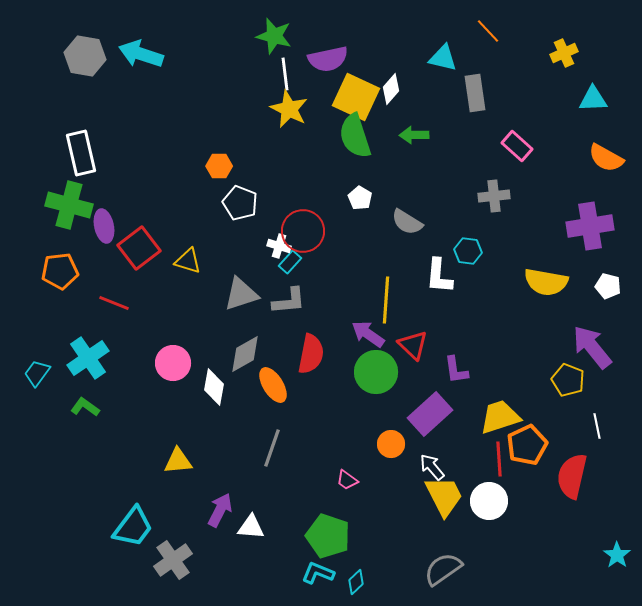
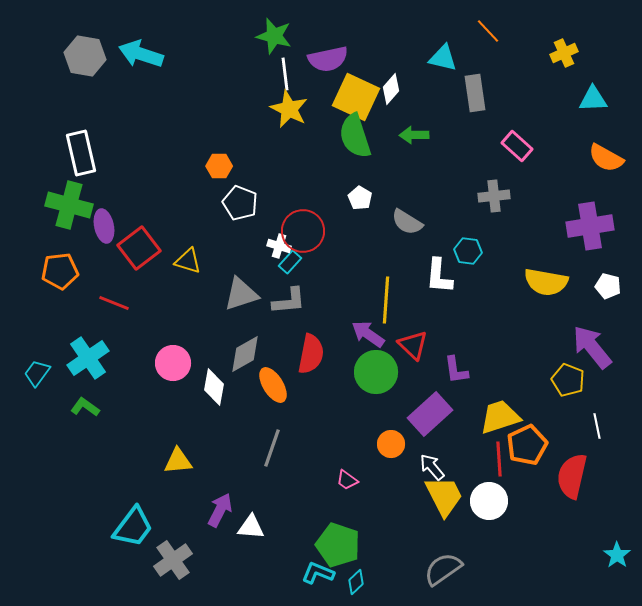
green pentagon at (328, 536): moved 10 px right, 9 px down
